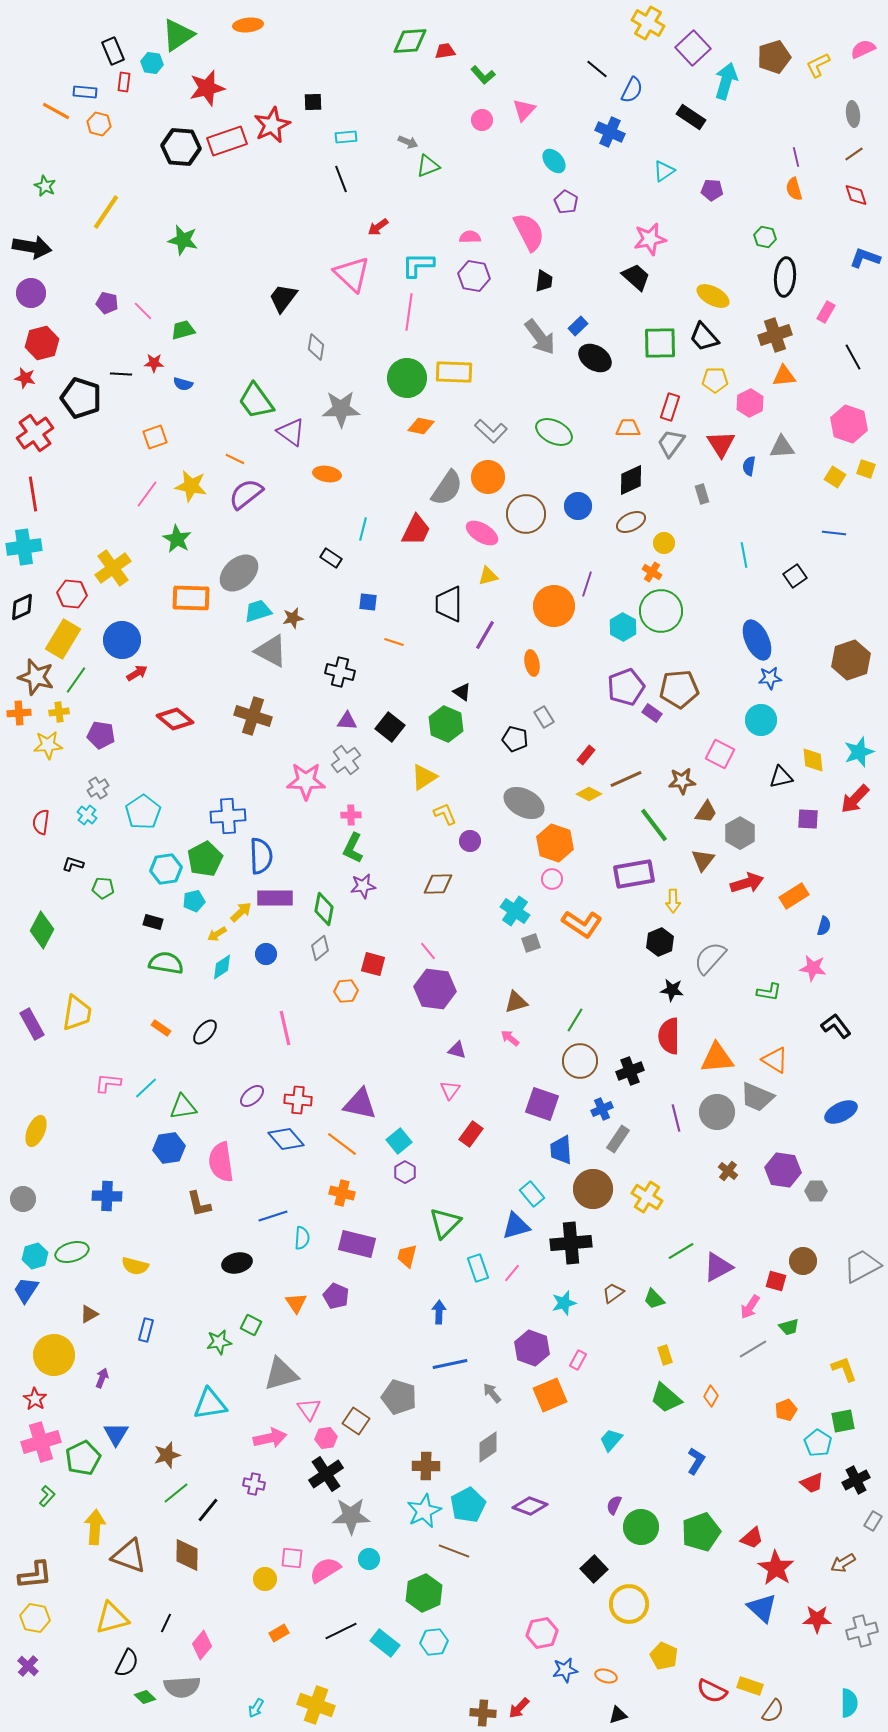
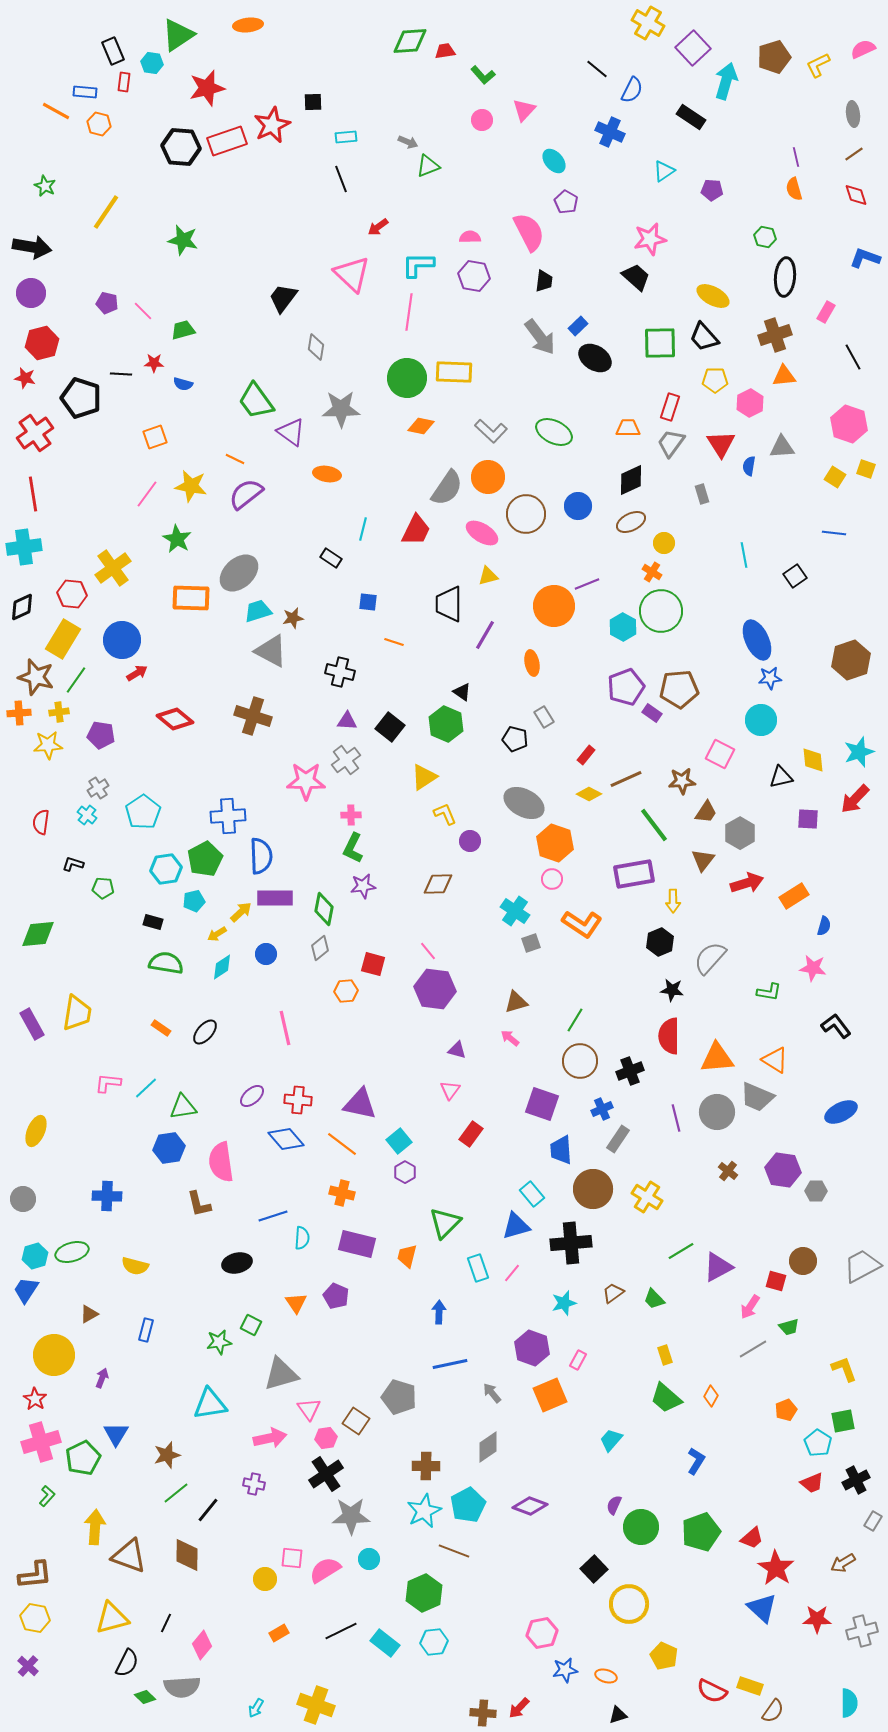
purple line at (587, 584): rotated 50 degrees clockwise
green diamond at (42, 930): moved 4 px left, 4 px down; rotated 57 degrees clockwise
